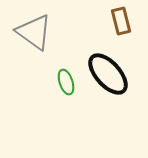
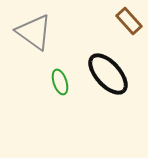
brown rectangle: moved 8 px right; rotated 28 degrees counterclockwise
green ellipse: moved 6 px left
